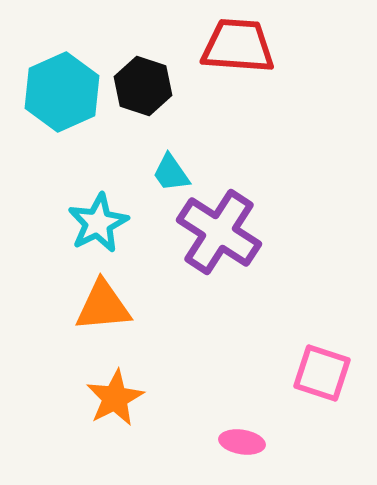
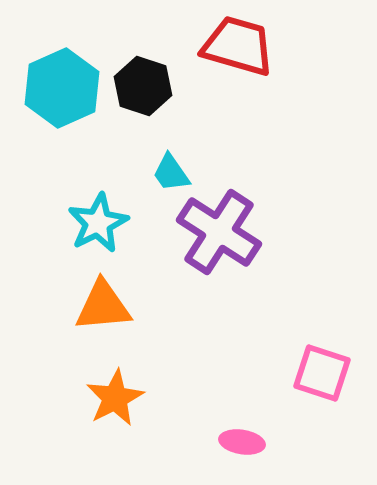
red trapezoid: rotated 12 degrees clockwise
cyan hexagon: moved 4 px up
